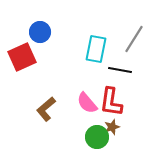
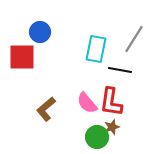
red square: rotated 24 degrees clockwise
